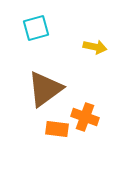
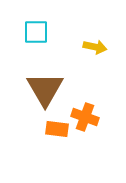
cyan square: moved 4 px down; rotated 16 degrees clockwise
brown triangle: rotated 24 degrees counterclockwise
